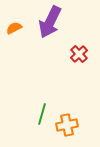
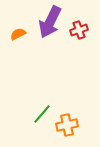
orange semicircle: moved 4 px right, 6 px down
red cross: moved 24 px up; rotated 24 degrees clockwise
green line: rotated 25 degrees clockwise
